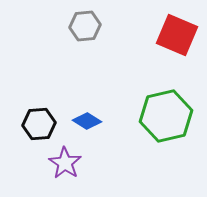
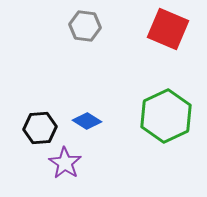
gray hexagon: rotated 12 degrees clockwise
red square: moved 9 px left, 6 px up
green hexagon: rotated 12 degrees counterclockwise
black hexagon: moved 1 px right, 4 px down
